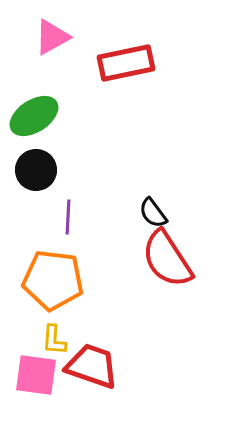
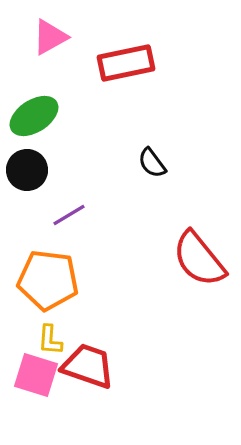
pink triangle: moved 2 px left
black circle: moved 9 px left
black semicircle: moved 1 px left, 50 px up
purple line: moved 1 px right, 2 px up; rotated 56 degrees clockwise
red semicircle: moved 32 px right; rotated 6 degrees counterclockwise
orange pentagon: moved 5 px left
yellow L-shape: moved 4 px left
red trapezoid: moved 4 px left
pink square: rotated 9 degrees clockwise
